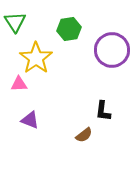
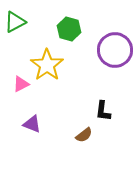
green triangle: rotated 35 degrees clockwise
green hexagon: rotated 25 degrees clockwise
purple circle: moved 3 px right
yellow star: moved 11 px right, 7 px down
pink triangle: moved 2 px right; rotated 24 degrees counterclockwise
purple triangle: moved 2 px right, 4 px down
